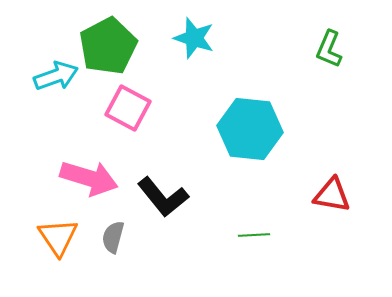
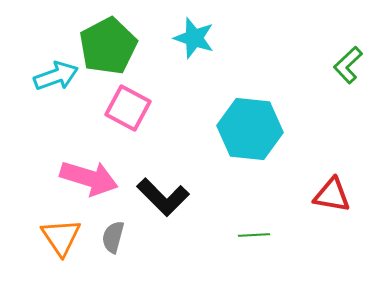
green L-shape: moved 19 px right, 16 px down; rotated 24 degrees clockwise
black L-shape: rotated 6 degrees counterclockwise
orange triangle: moved 3 px right
